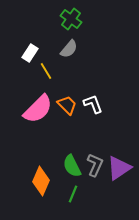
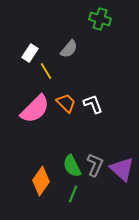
green cross: moved 29 px right; rotated 20 degrees counterclockwise
orange trapezoid: moved 1 px left, 2 px up
pink semicircle: moved 3 px left
purple triangle: moved 3 px right, 1 px down; rotated 44 degrees counterclockwise
orange diamond: rotated 12 degrees clockwise
